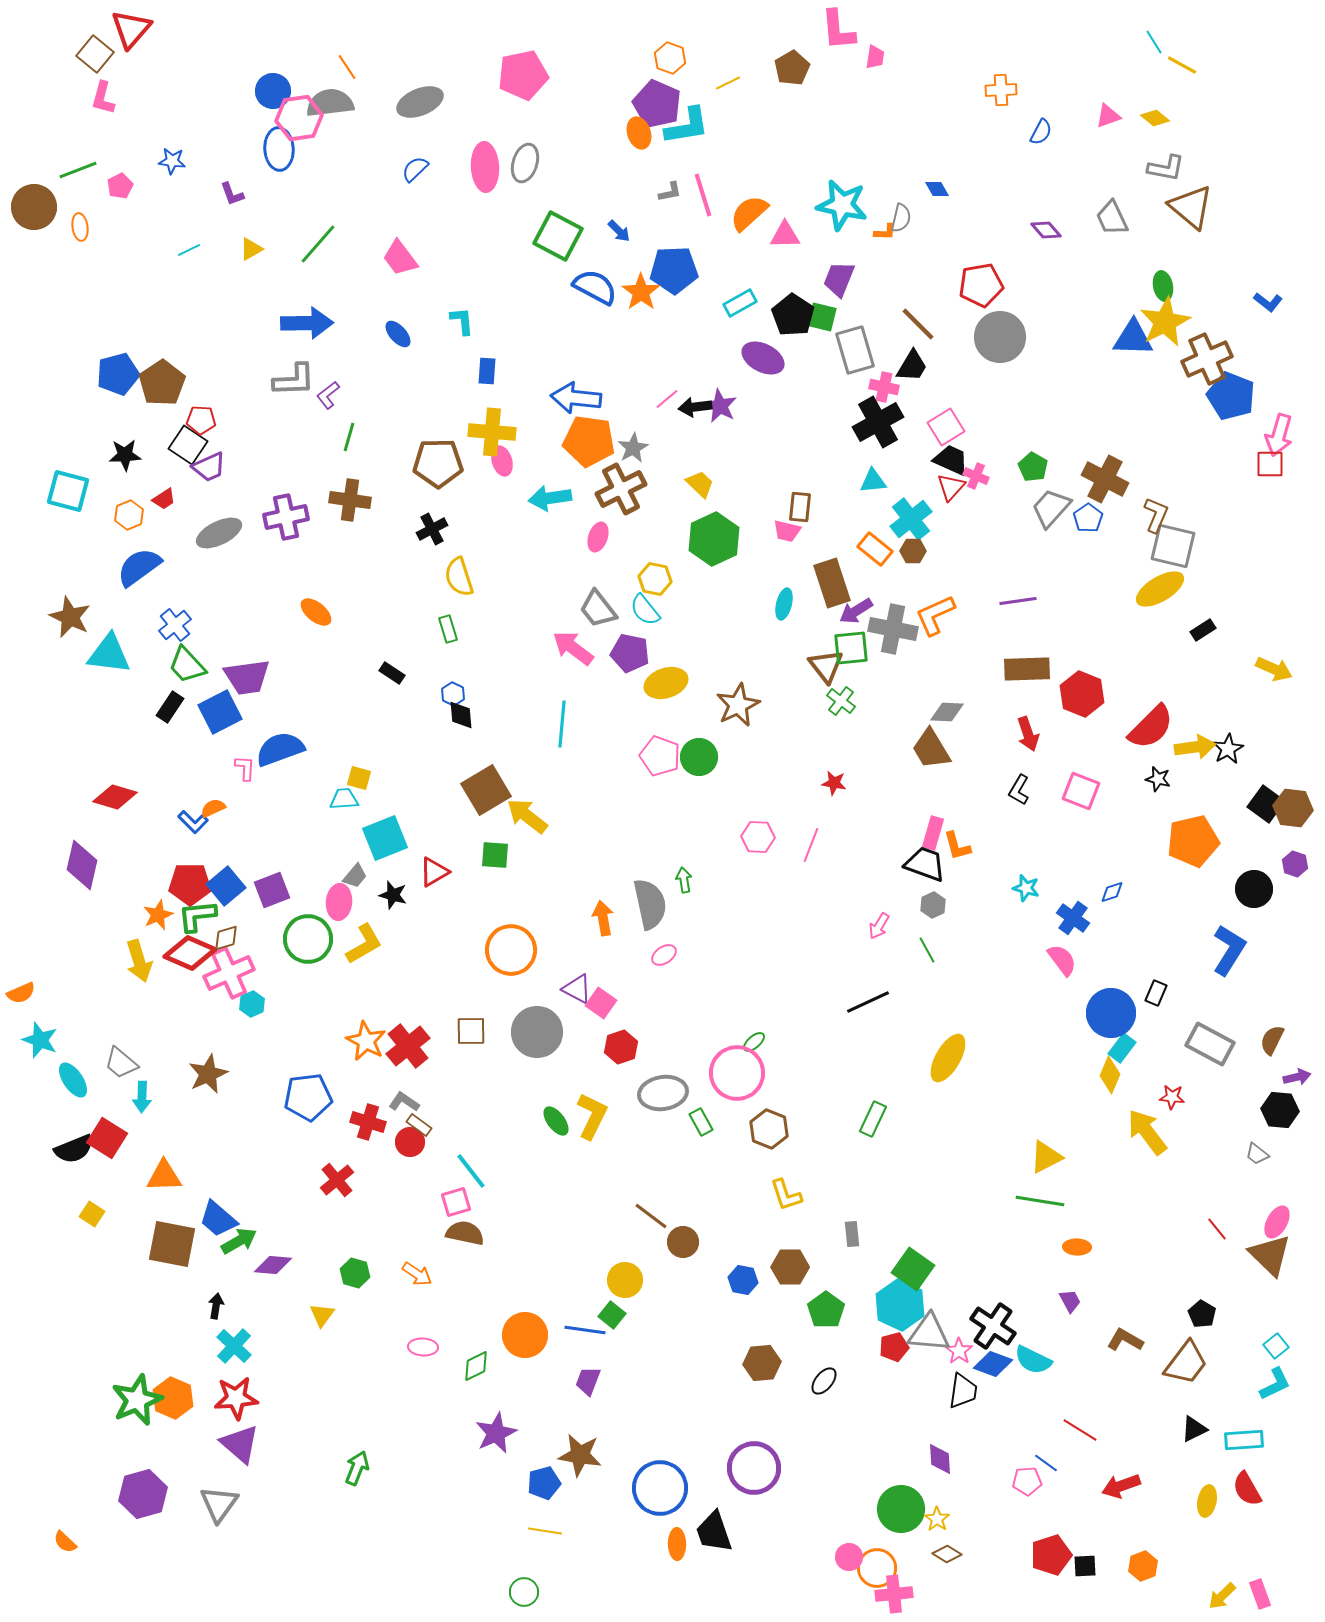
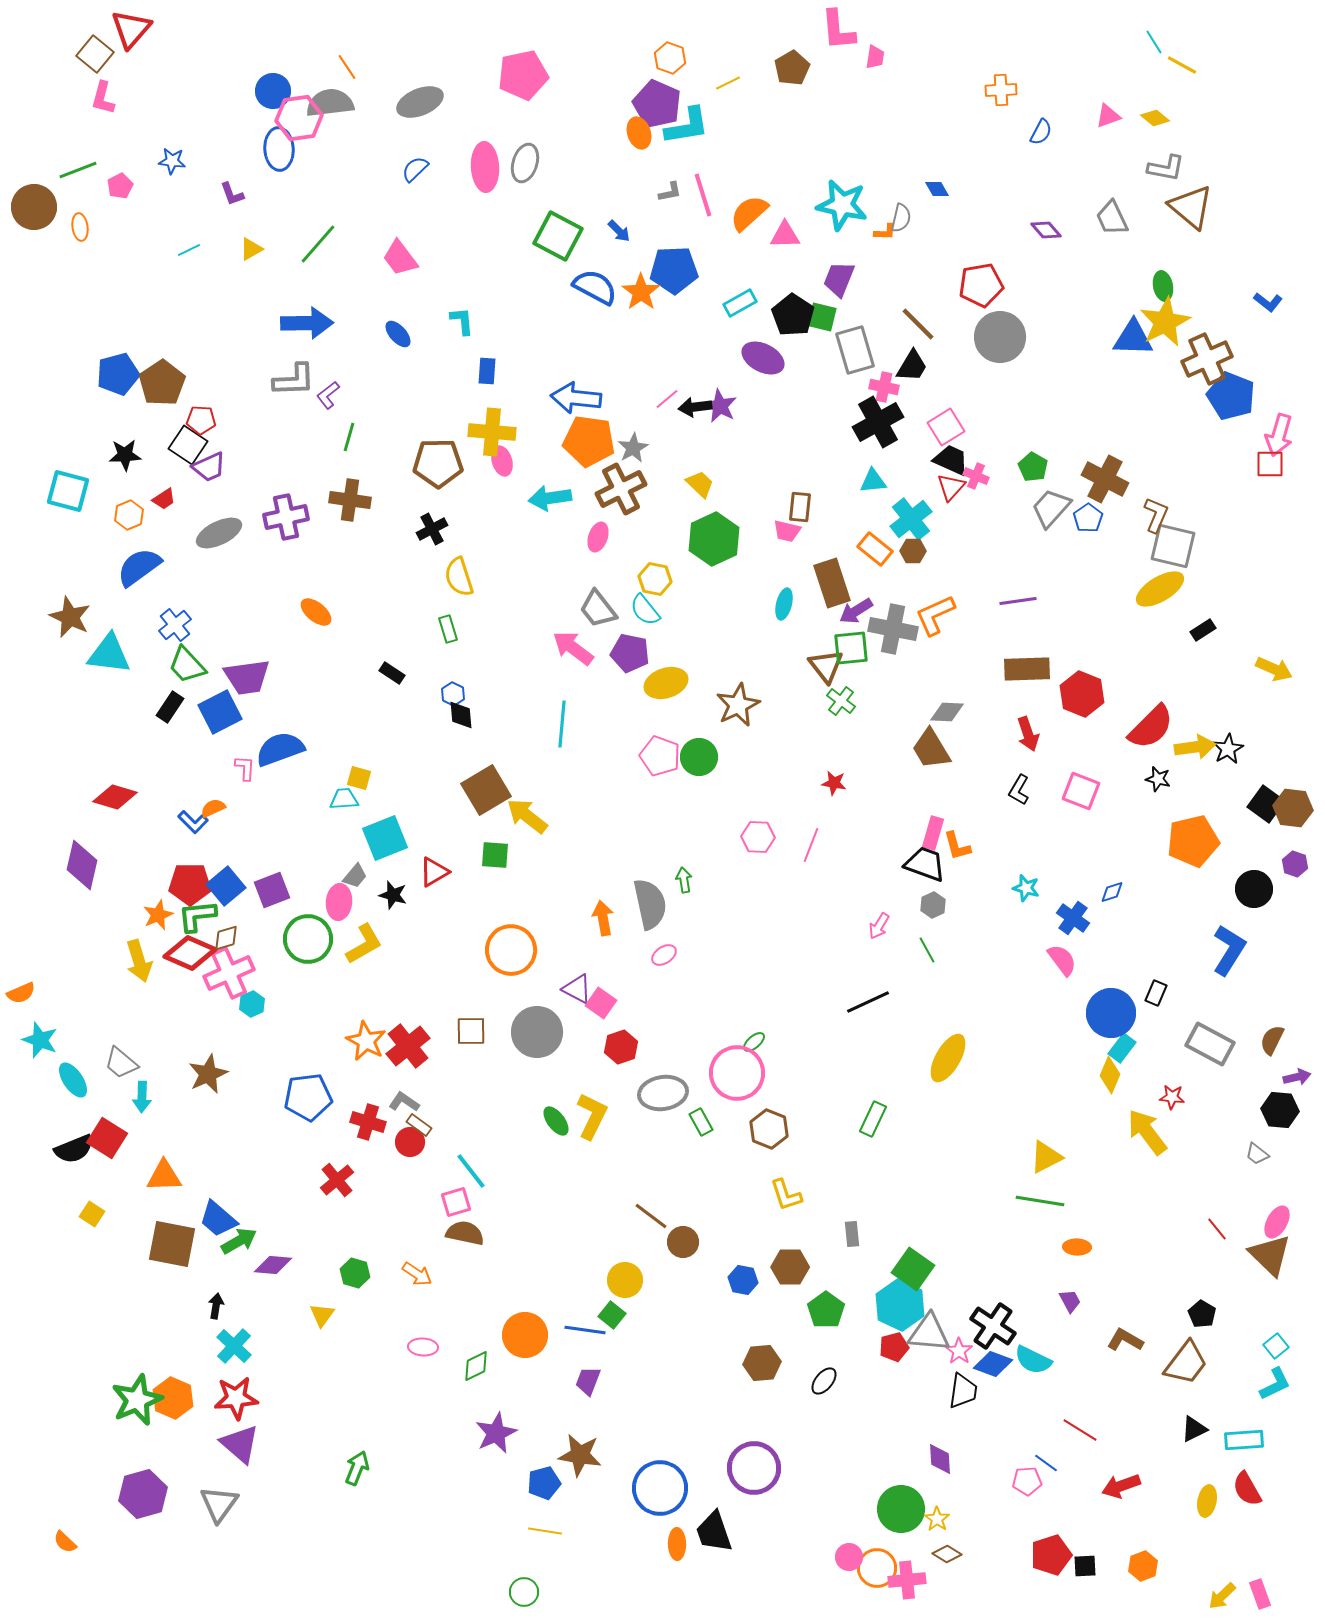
pink cross at (894, 1594): moved 13 px right, 14 px up
